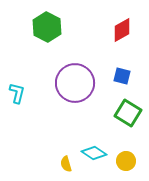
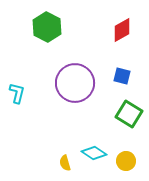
green square: moved 1 px right, 1 px down
yellow semicircle: moved 1 px left, 1 px up
